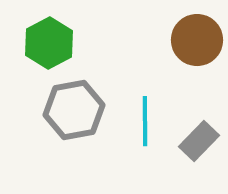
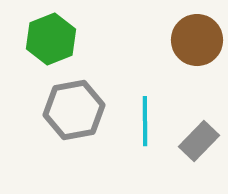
green hexagon: moved 2 px right, 4 px up; rotated 6 degrees clockwise
